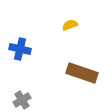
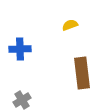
blue cross: rotated 15 degrees counterclockwise
brown rectangle: rotated 64 degrees clockwise
